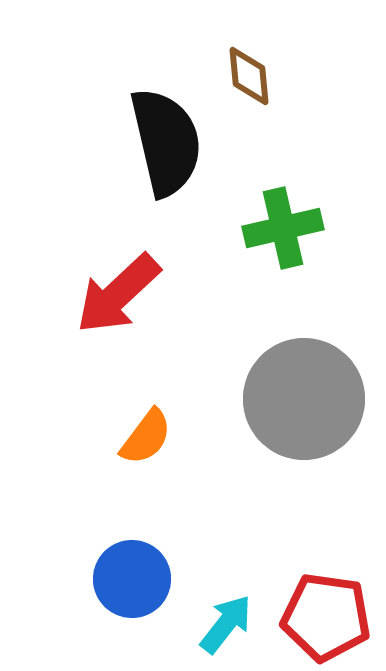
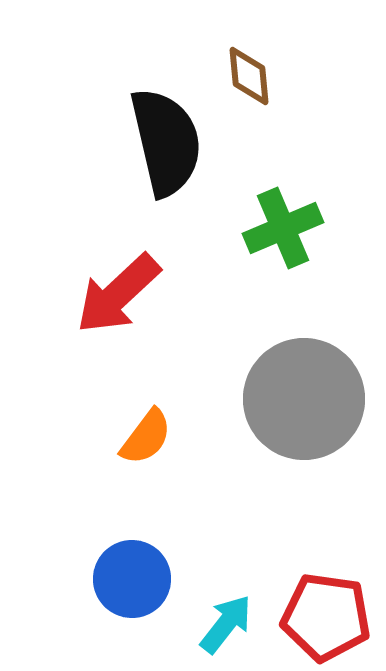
green cross: rotated 10 degrees counterclockwise
